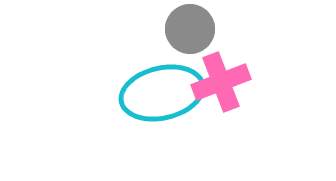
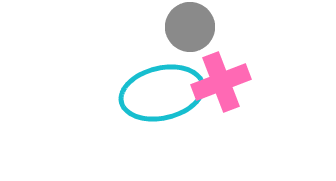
gray circle: moved 2 px up
